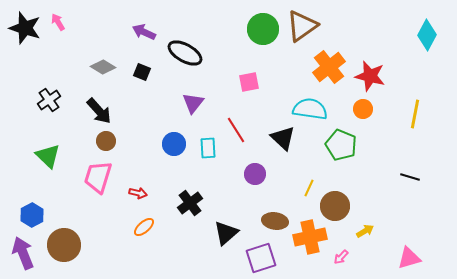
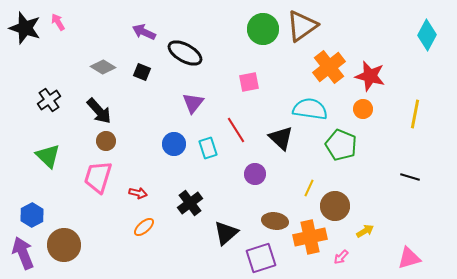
black triangle at (283, 138): moved 2 px left
cyan rectangle at (208, 148): rotated 15 degrees counterclockwise
